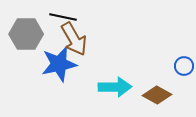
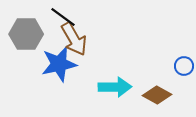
black line: rotated 24 degrees clockwise
